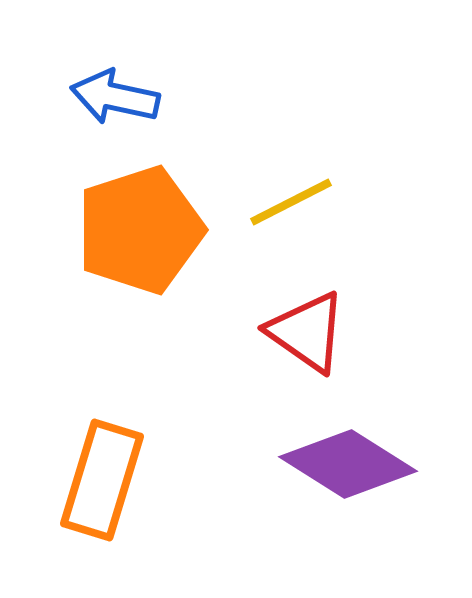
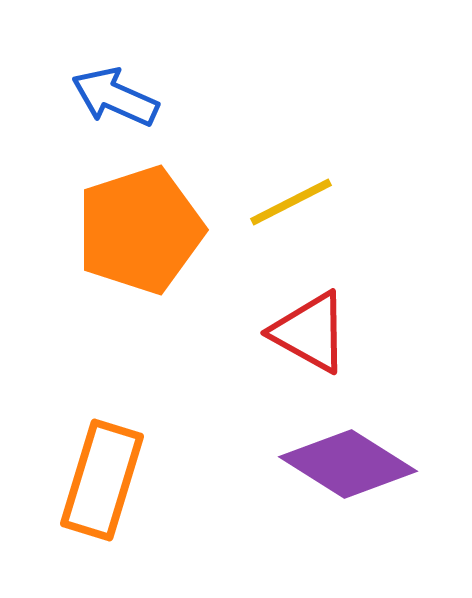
blue arrow: rotated 12 degrees clockwise
red triangle: moved 3 px right; rotated 6 degrees counterclockwise
